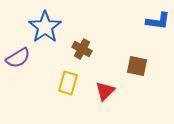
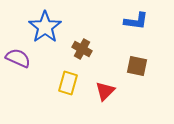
blue L-shape: moved 22 px left
purple semicircle: rotated 125 degrees counterclockwise
